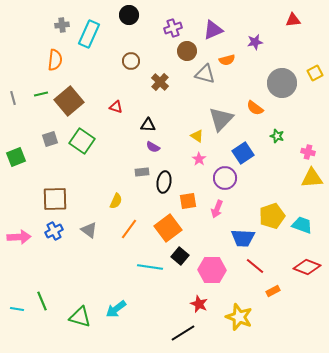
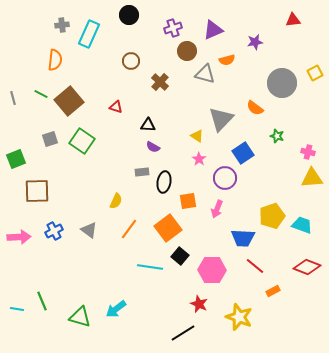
green line at (41, 94): rotated 40 degrees clockwise
green square at (16, 157): moved 2 px down
brown square at (55, 199): moved 18 px left, 8 px up
